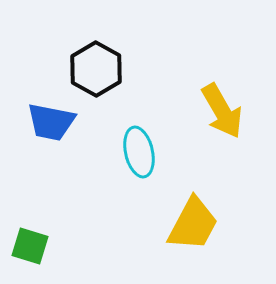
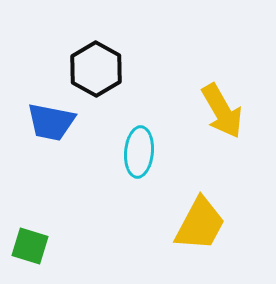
cyan ellipse: rotated 18 degrees clockwise
yellow trapezoid: moved 7 px right
